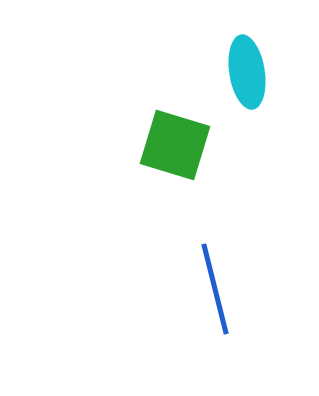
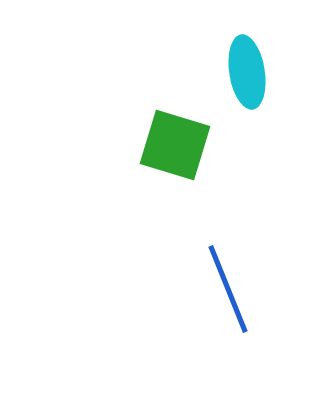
blue line: moved 13 px right; rotated 8 degrees counterclockwise
